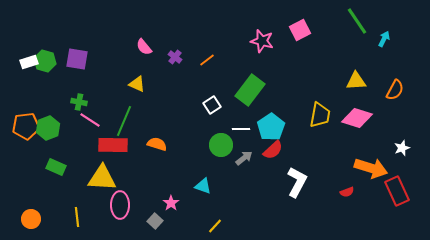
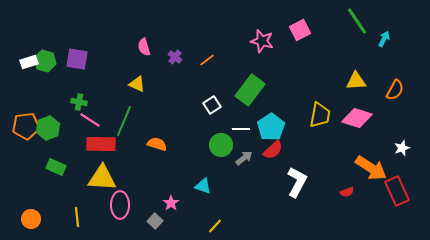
pink semicircle at (144, 47): rotated 24 degrees clockwise
red rectangle at (113, 145): moved 12 px left, 1 px up
orange arrow at (371, 168): rotated 16 degrees clockwise
